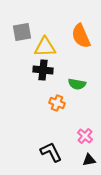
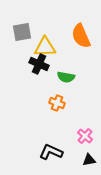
black cross: moved 4 px left, 6 px up; rotated 18 degrees clockwise
green semicircle: moved 11 px left, 7 px up
black L-shape: rotated 40 degrees counterclockwise
